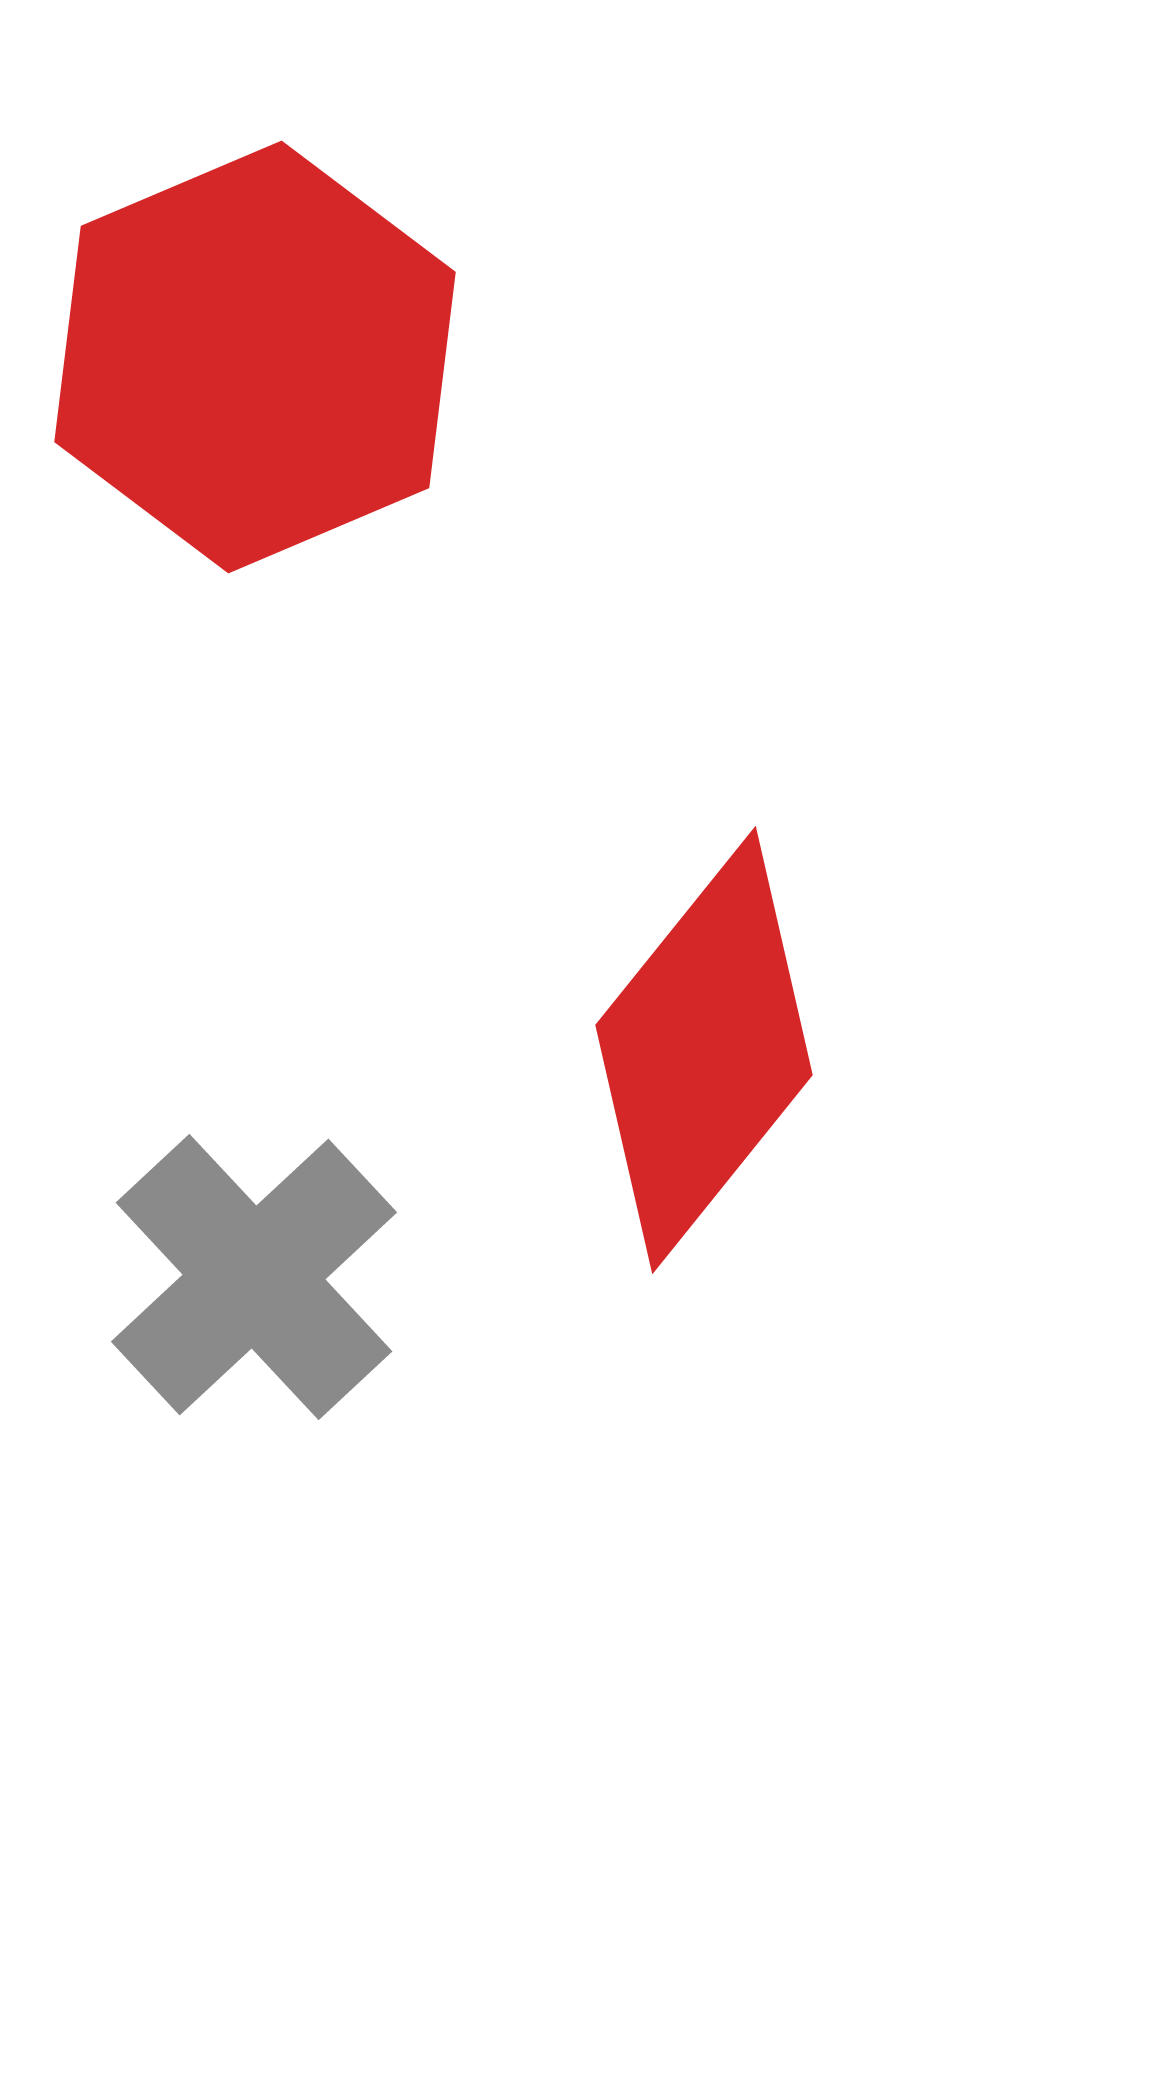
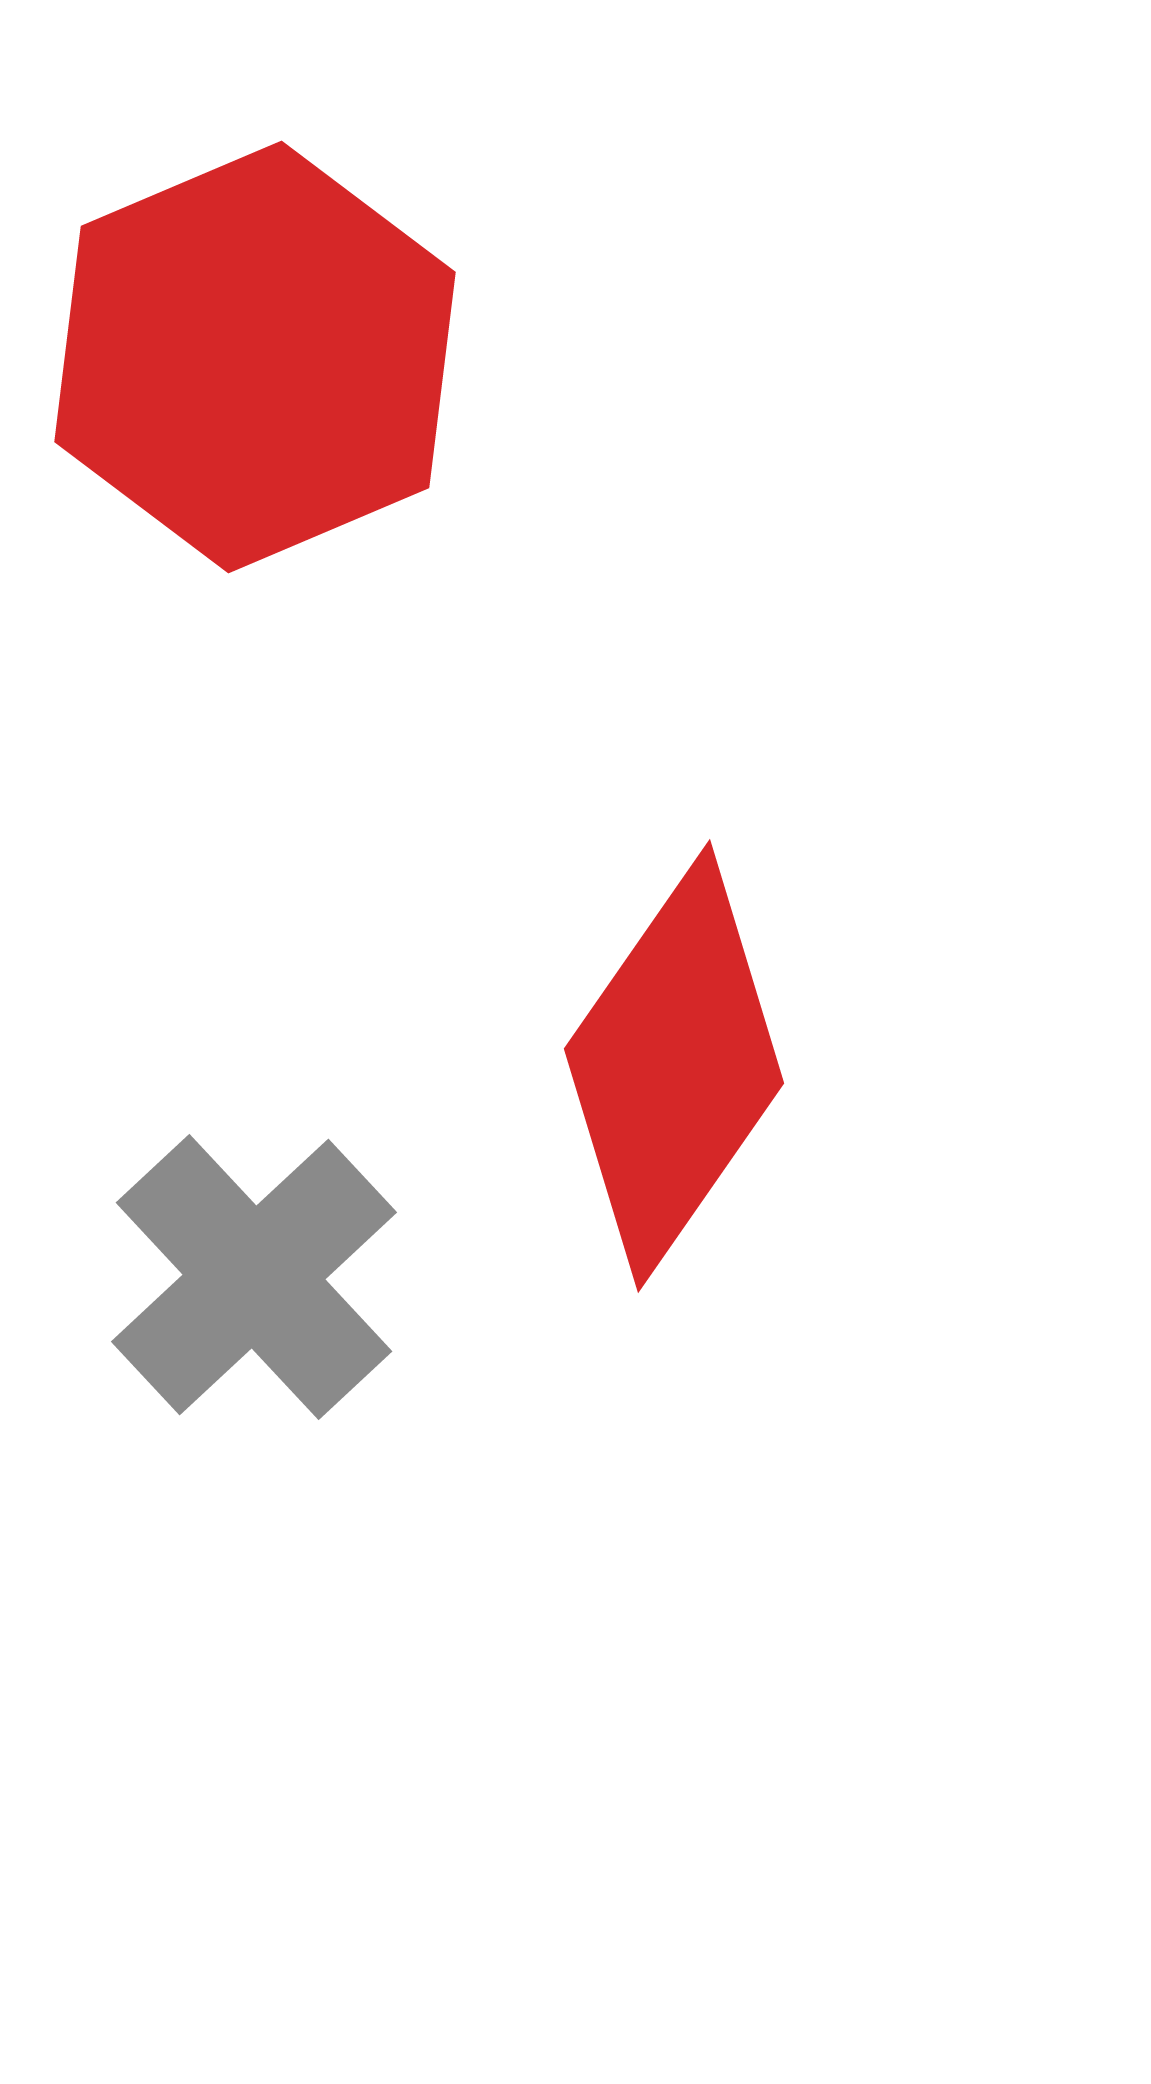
red diamond: moved 30 px left, 16 px down; rotated 4 degrees counterclockwise
